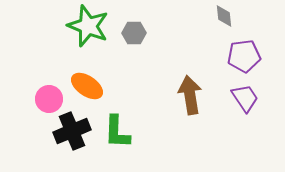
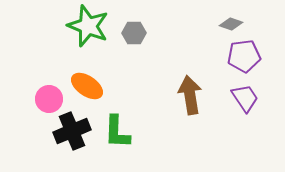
gray diamond: moved 7 px right, 8 px down; rotated 65 degrees counterclockwise
